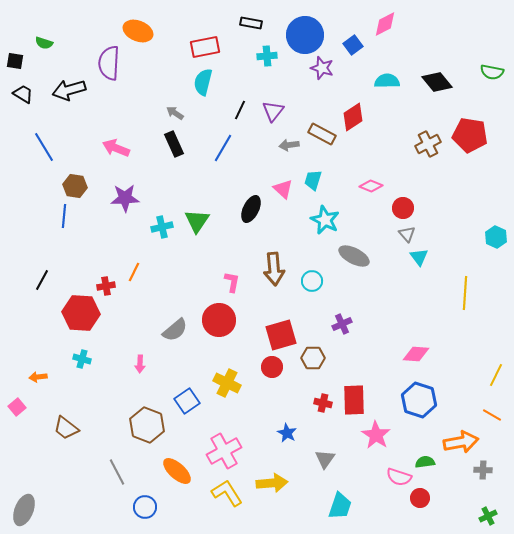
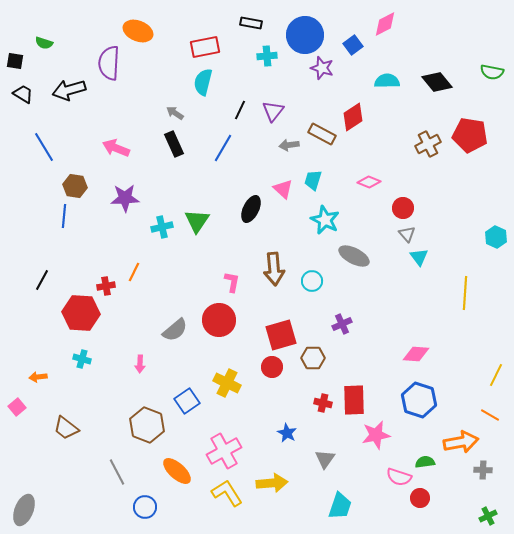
pink diamond at (371, 186): moved 2 px left, 4 px up
orange line at (492, 415): moved 2 px left
pink star at (376, 435): rotated 28 degrees clockwise
